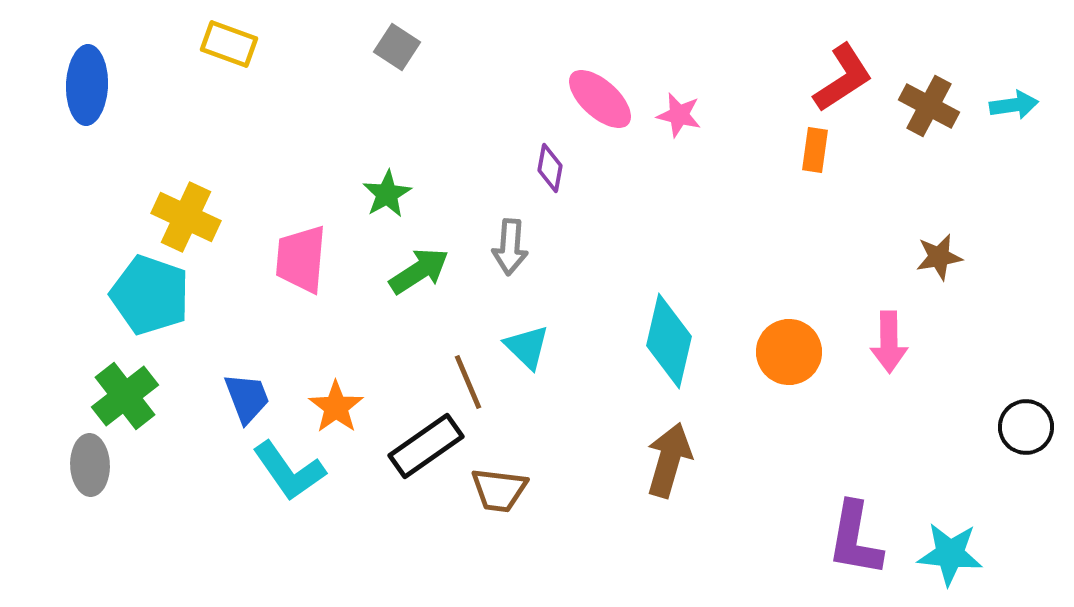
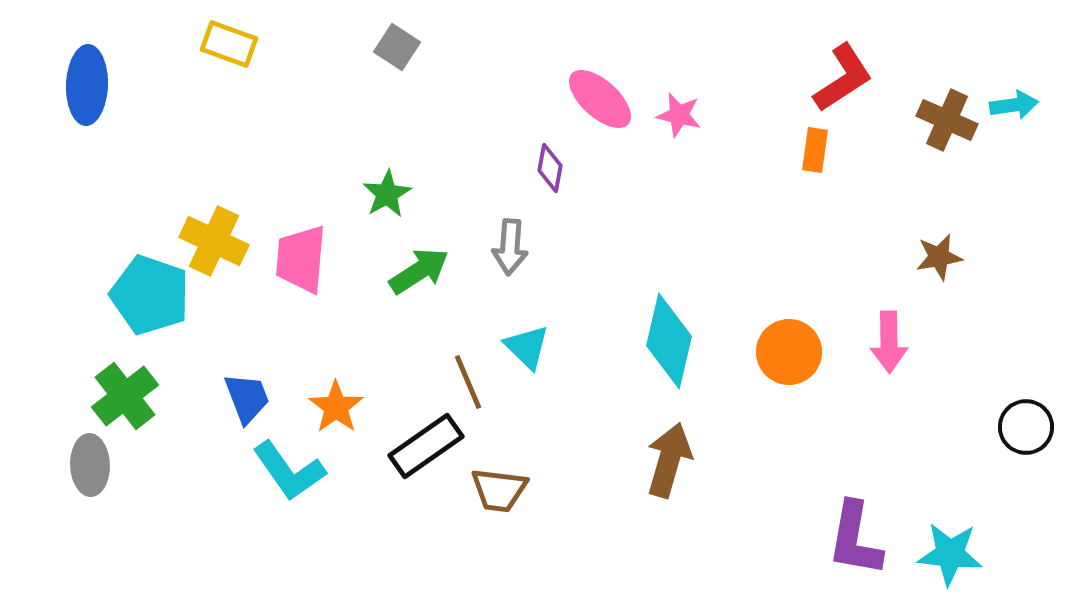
brown cross: moved 18 px right, 14 px down; rotated 4 degrees counterclockwise
yellow cross: moved 28 px right, 24 px down
